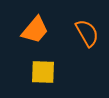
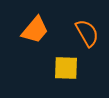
yellow square: moved 23 px right, 4 px up
